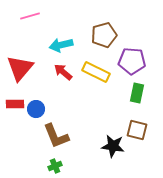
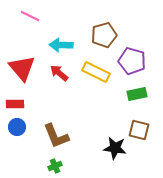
pink line: rotated 42 degrees clockwise
cyan arrow: rotated 15 degrees clockwise
purple pentagon: rotated 12 degrees clockwise
red triangle: moved 2 px right; rotated 20 degrees counterclockwise
red arrow: moved 4 px left, 1 px down
green rectangle: moved 1 px down; rotated 66 degrees clockwise
blue circle: moved 19 px left, 18 px down
brown square: moved 2 px right
black star: moved 2 px right, 2 px down
